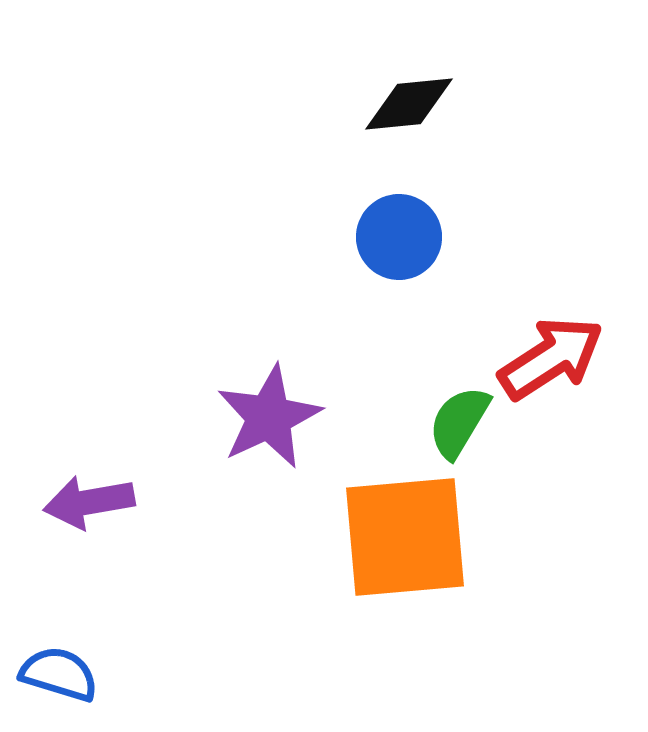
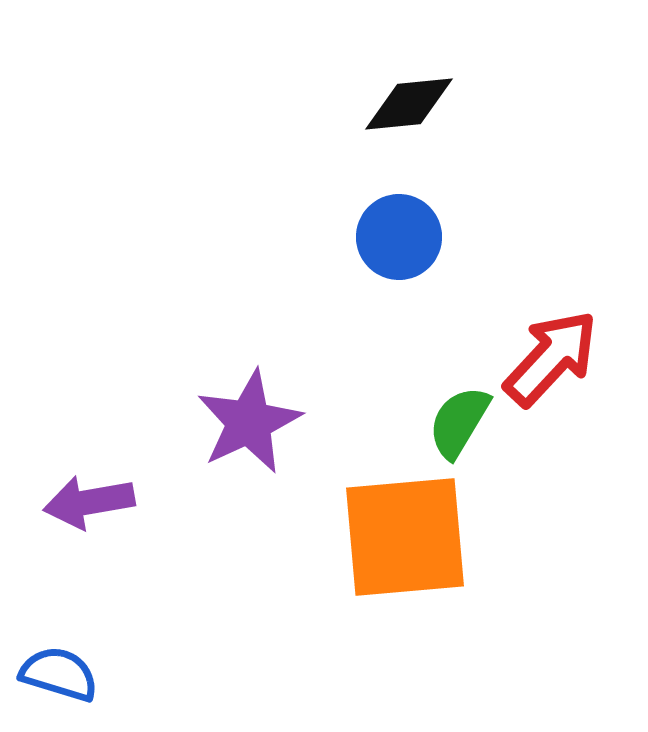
red arrow: rotated 14 degrees counterclockwise
purple star: moved 20 px left, 5 px down
